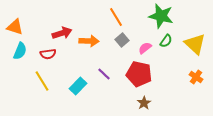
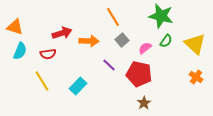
orange line: moved 3 px left
purple line: moved 5 px right, 9 px up
